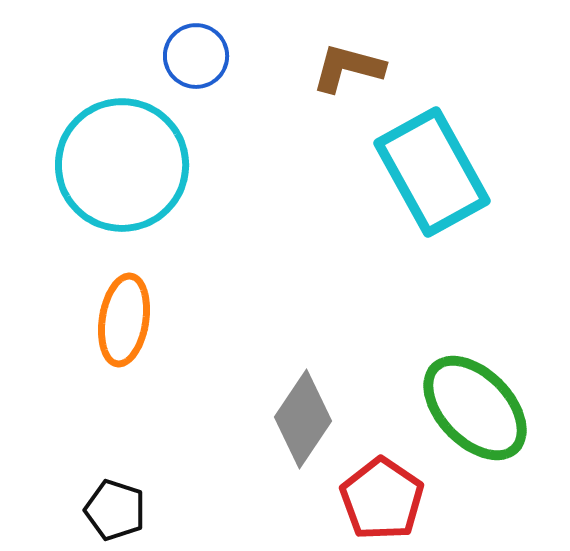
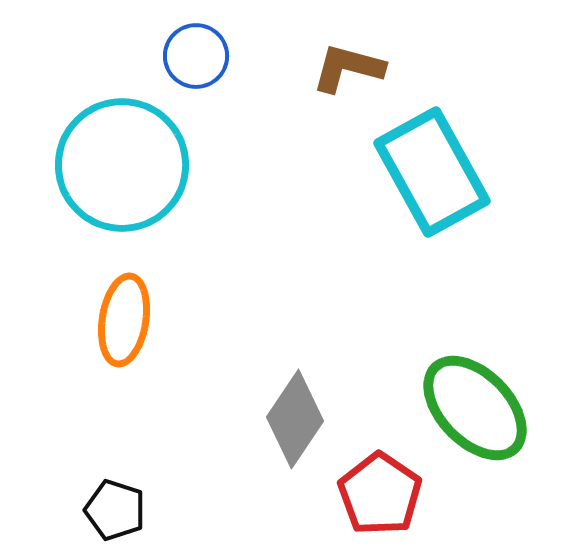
gray diamond: moved 8 px left
red pentagon: moved 2 px left, 5 px up
